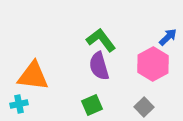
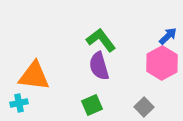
blue arrow: moved 1 px up
pink hexagon: moved 9 px right, 1 px up
orange triangle: moved 1 px right
cyan cross: moved 1 px up
